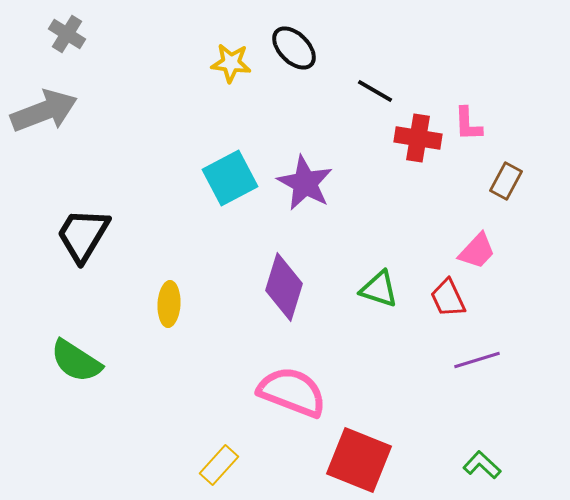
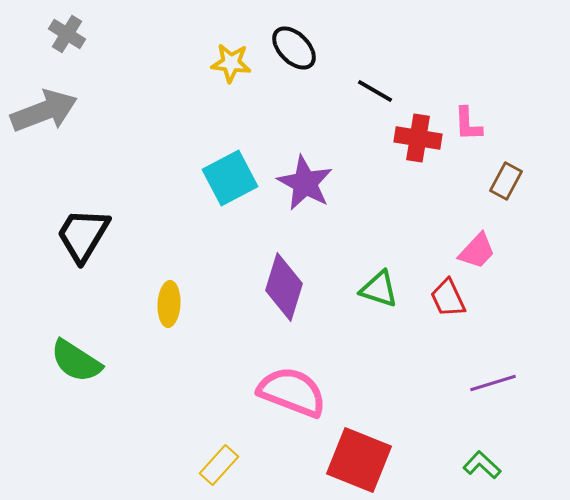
purple line: moved 16 px right, 23 px down
